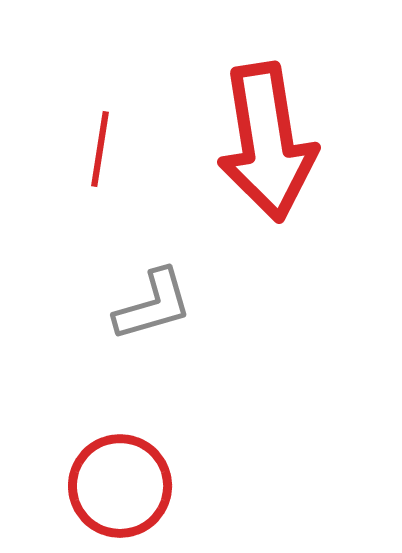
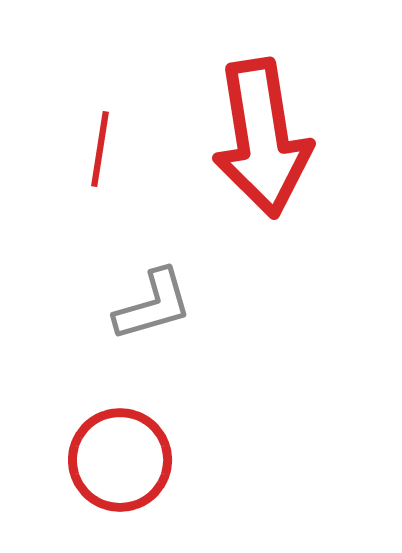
red arrow: moved 5 px left, 4 px up
red circle: moved 26 px up
